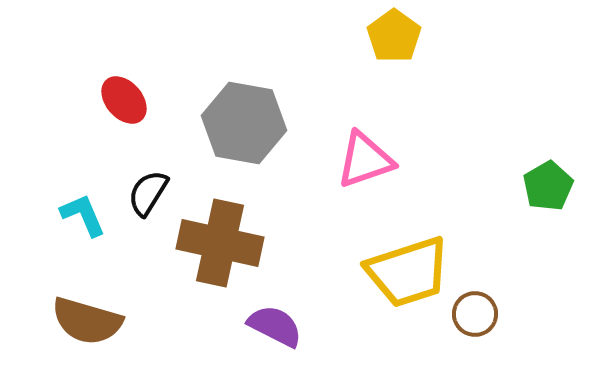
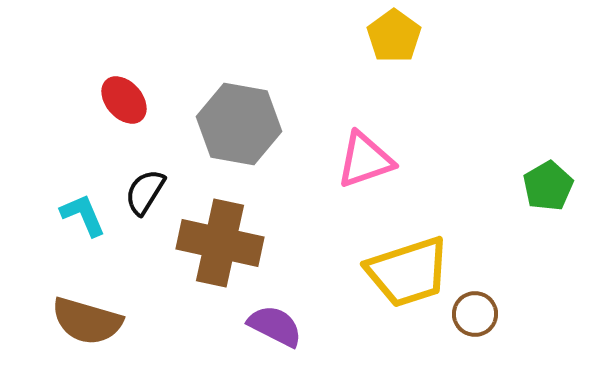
gray hexagon: moved 5 px left, 1 px down
black semicircle: moved 3 px left, 1 px up
